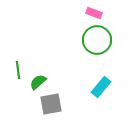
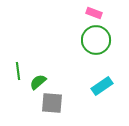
green circle: moved 1 px left
green line: moved 1 px down
cyan rectangle: moved 1 px right, 1 px up; rotated 15 degrees clockwise
gray square: moved 1 px right, 1 px up; rotated 15 degrees clockwise
